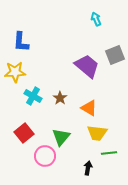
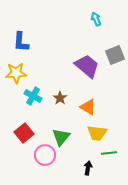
yellow star: moved 1 px right, 1 px down
orange triangle: moved 1 px left, 1 px up
pink circle: moved 1 px up
